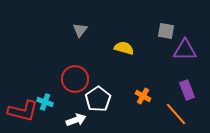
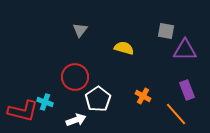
red circle: moved 2 px up
